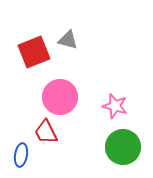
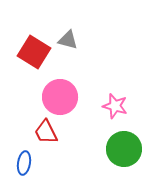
red square: rotated 36 degrees counterclockwise
green circle: moved 1 px right, 2 px down
blue ellipse: moved 3 px right, 8 px down
